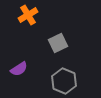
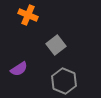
orange cross: rotated 36 degrees counterclockwise
gray square: moved 2 px left, 2 px down; rotated 12 degrees counterclockwise
